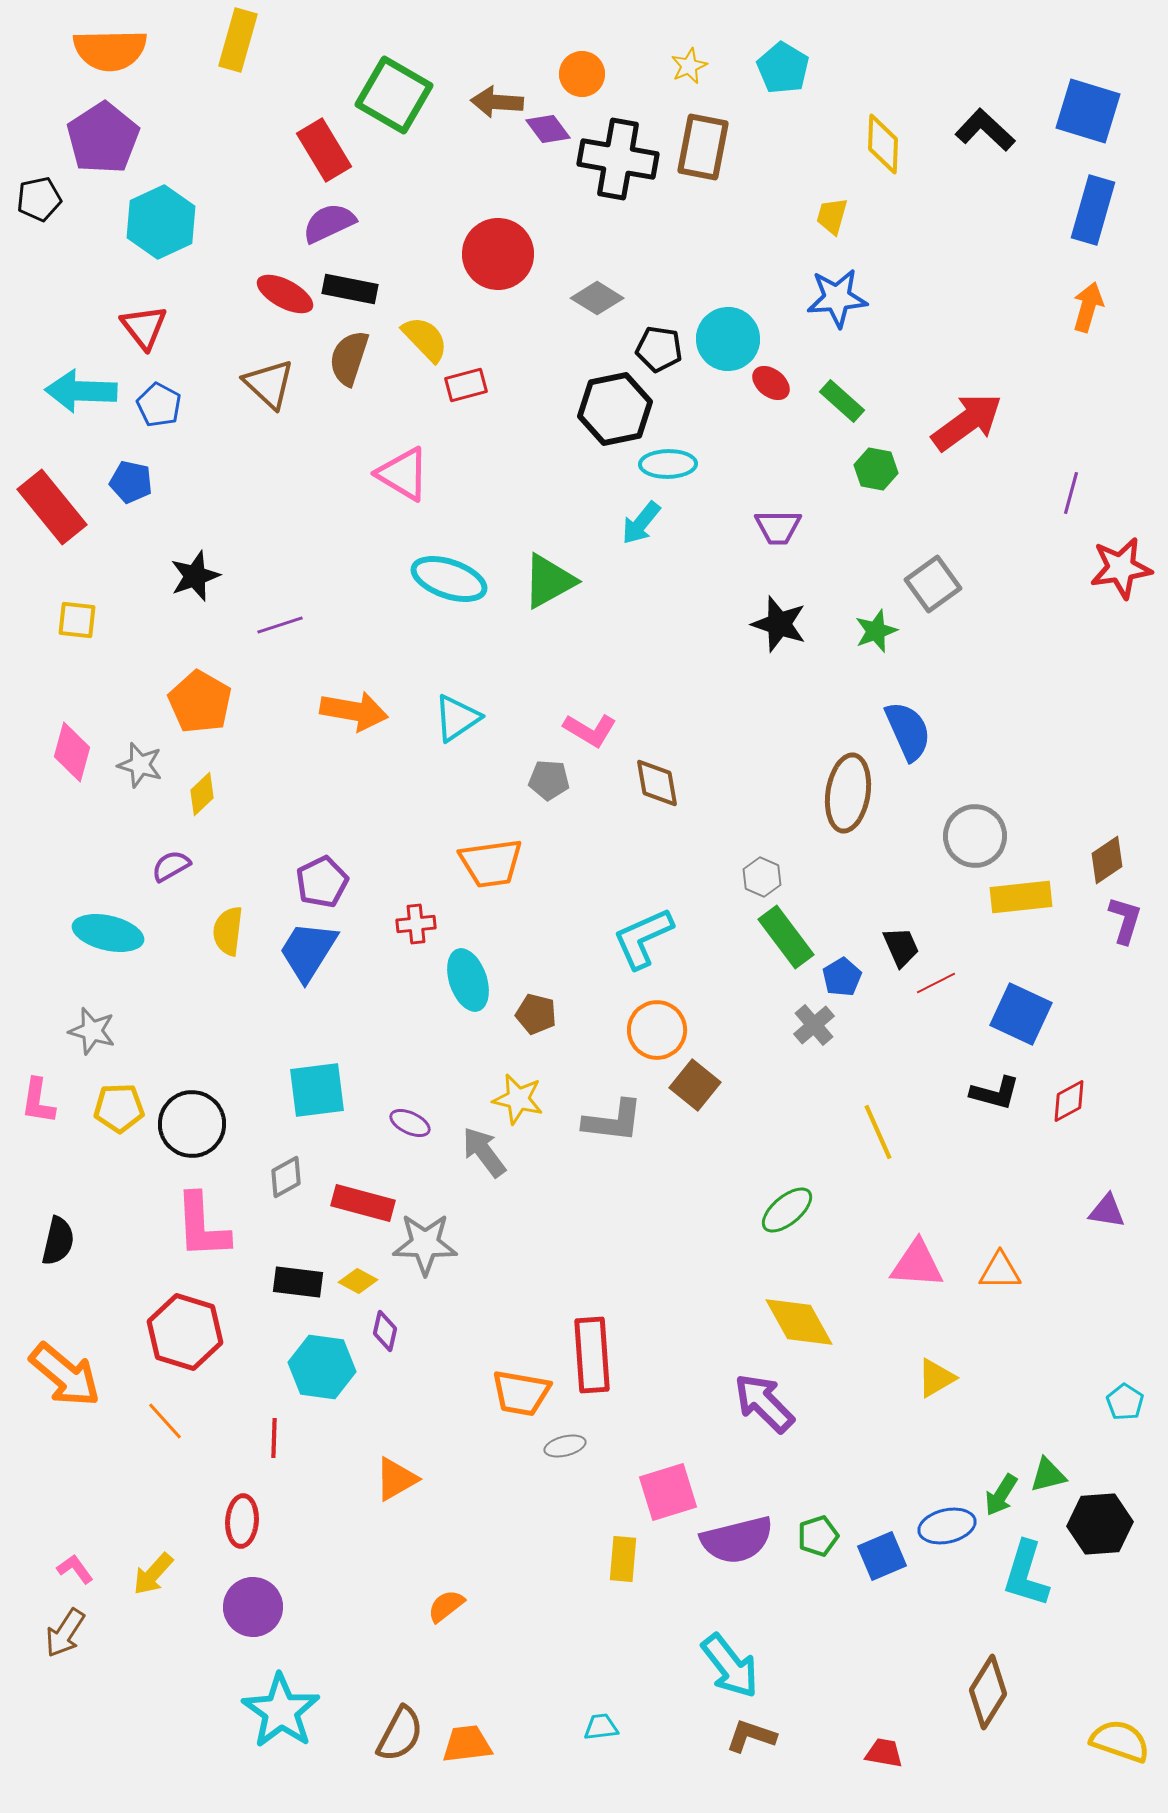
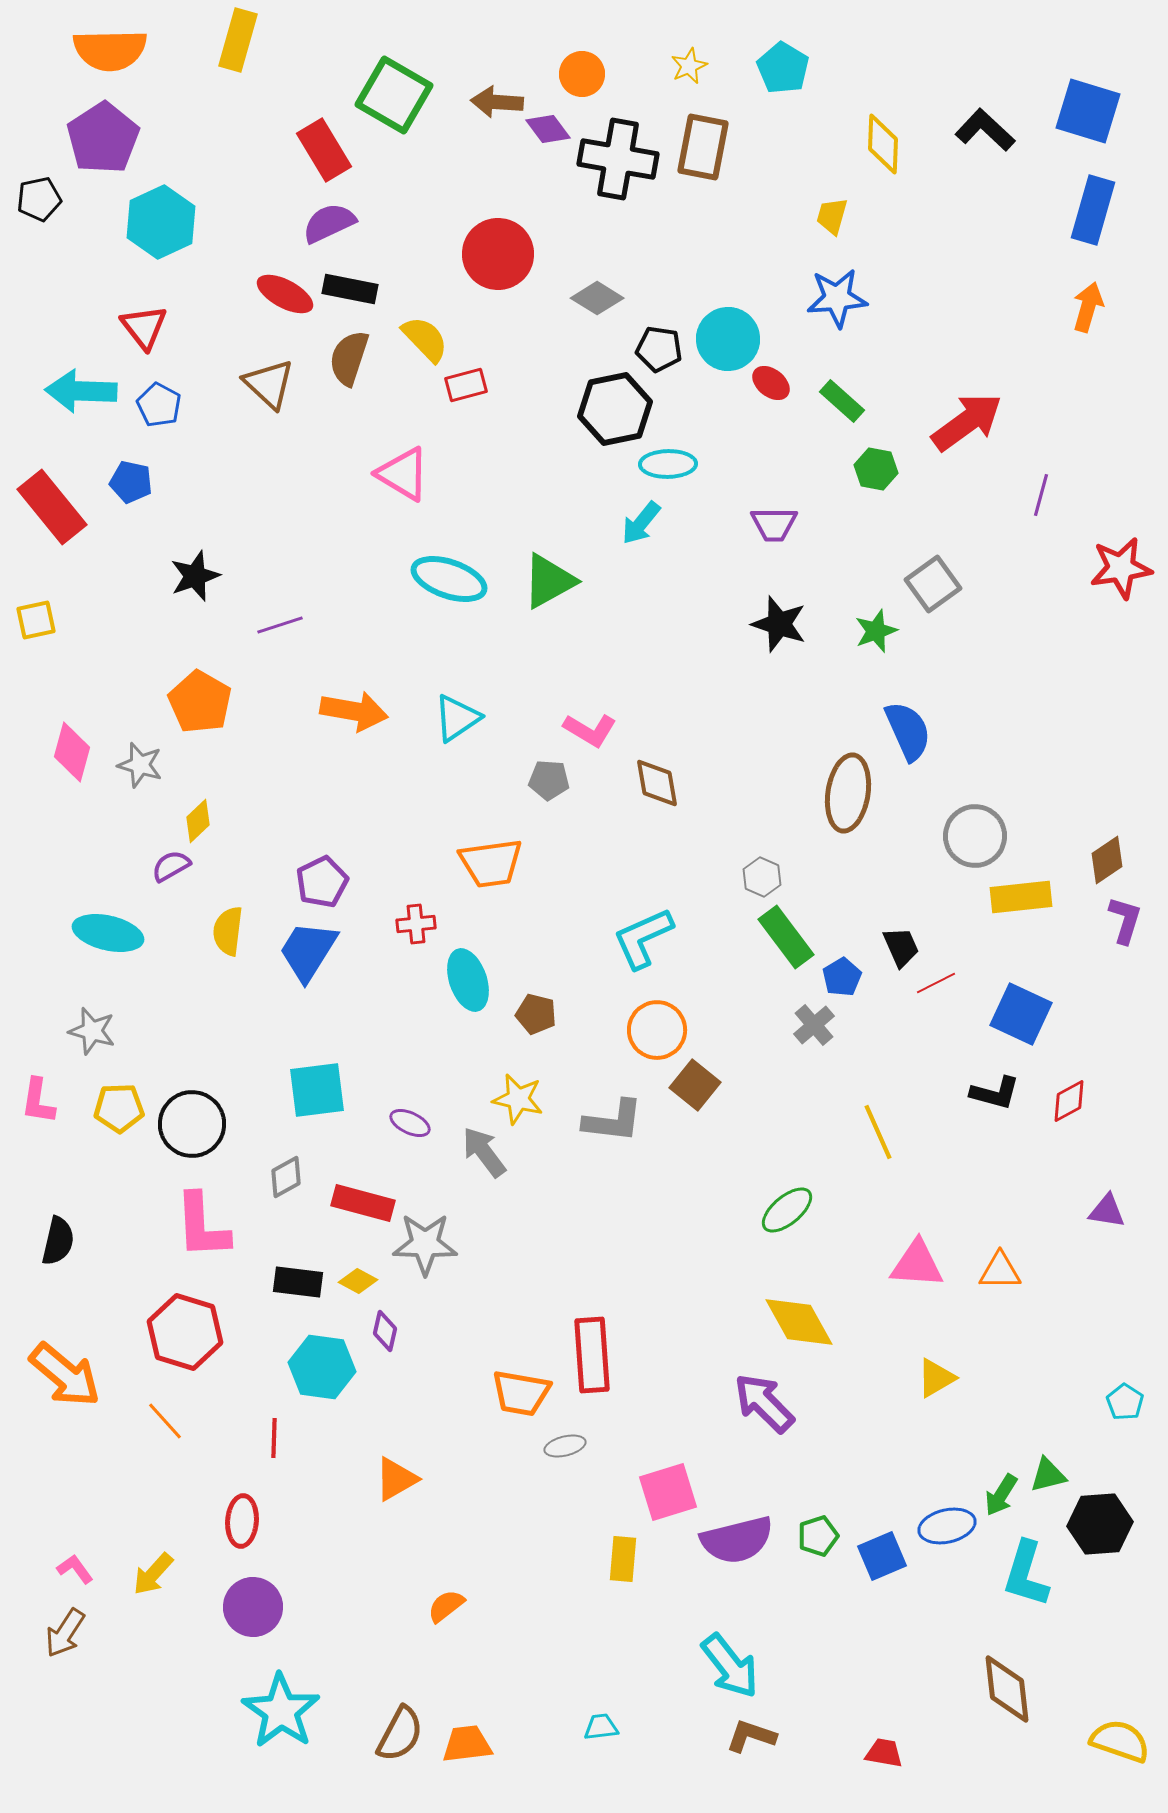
purple line at (1071, 493): moved 30 px left, 2 px down
purple trapezoid at (778, 527): moved 4 px left, 3 px up
yellow square at (77, 620): moved 41 px left; rotated 18 degrees counterclockwise
yellow diamond at (202, 794): moved 4 px left, 27 px down
brown diamond at (988, 1692): moved 19 px right, 3 px up; rotated 38 degrees counterclockwise
